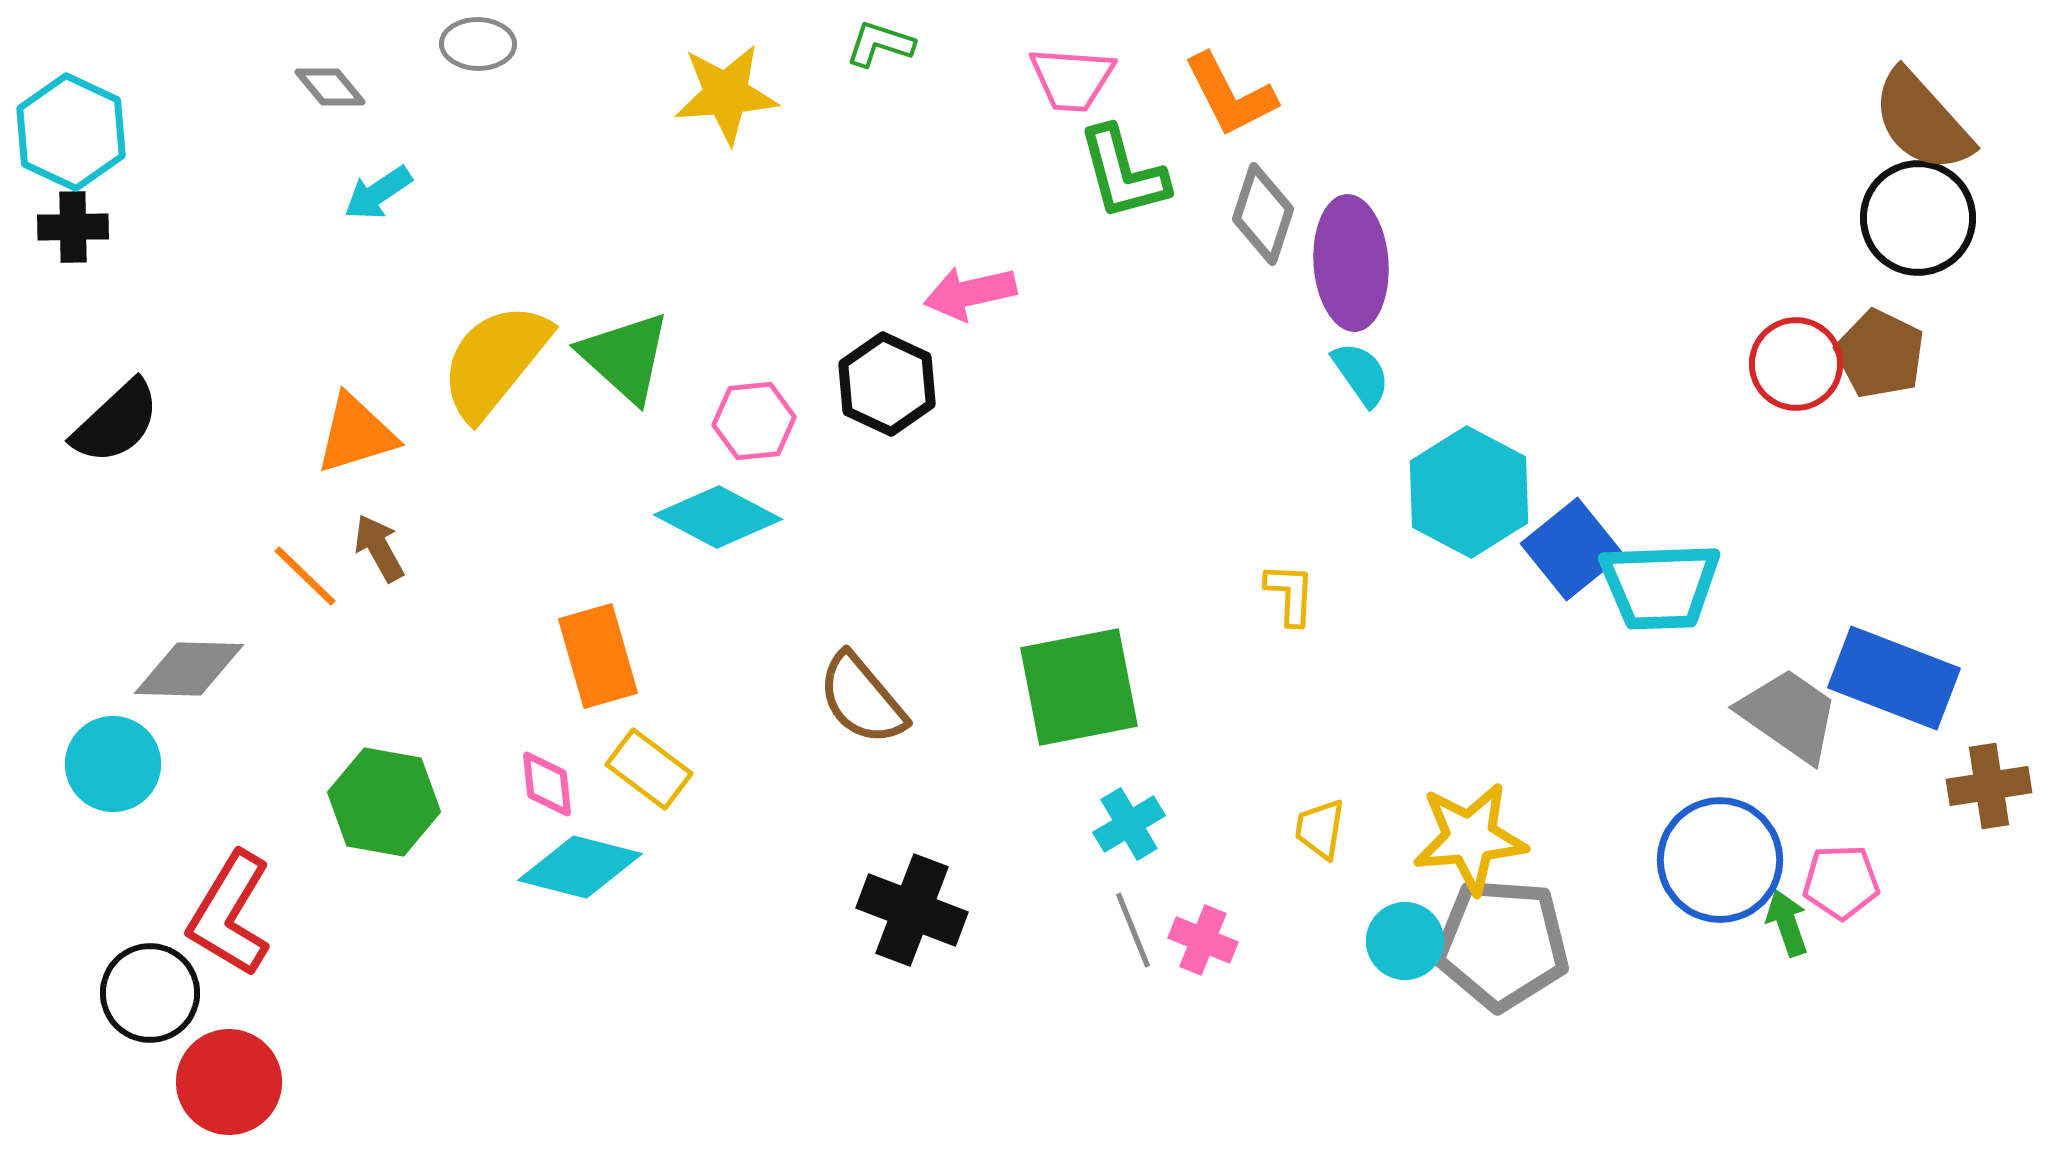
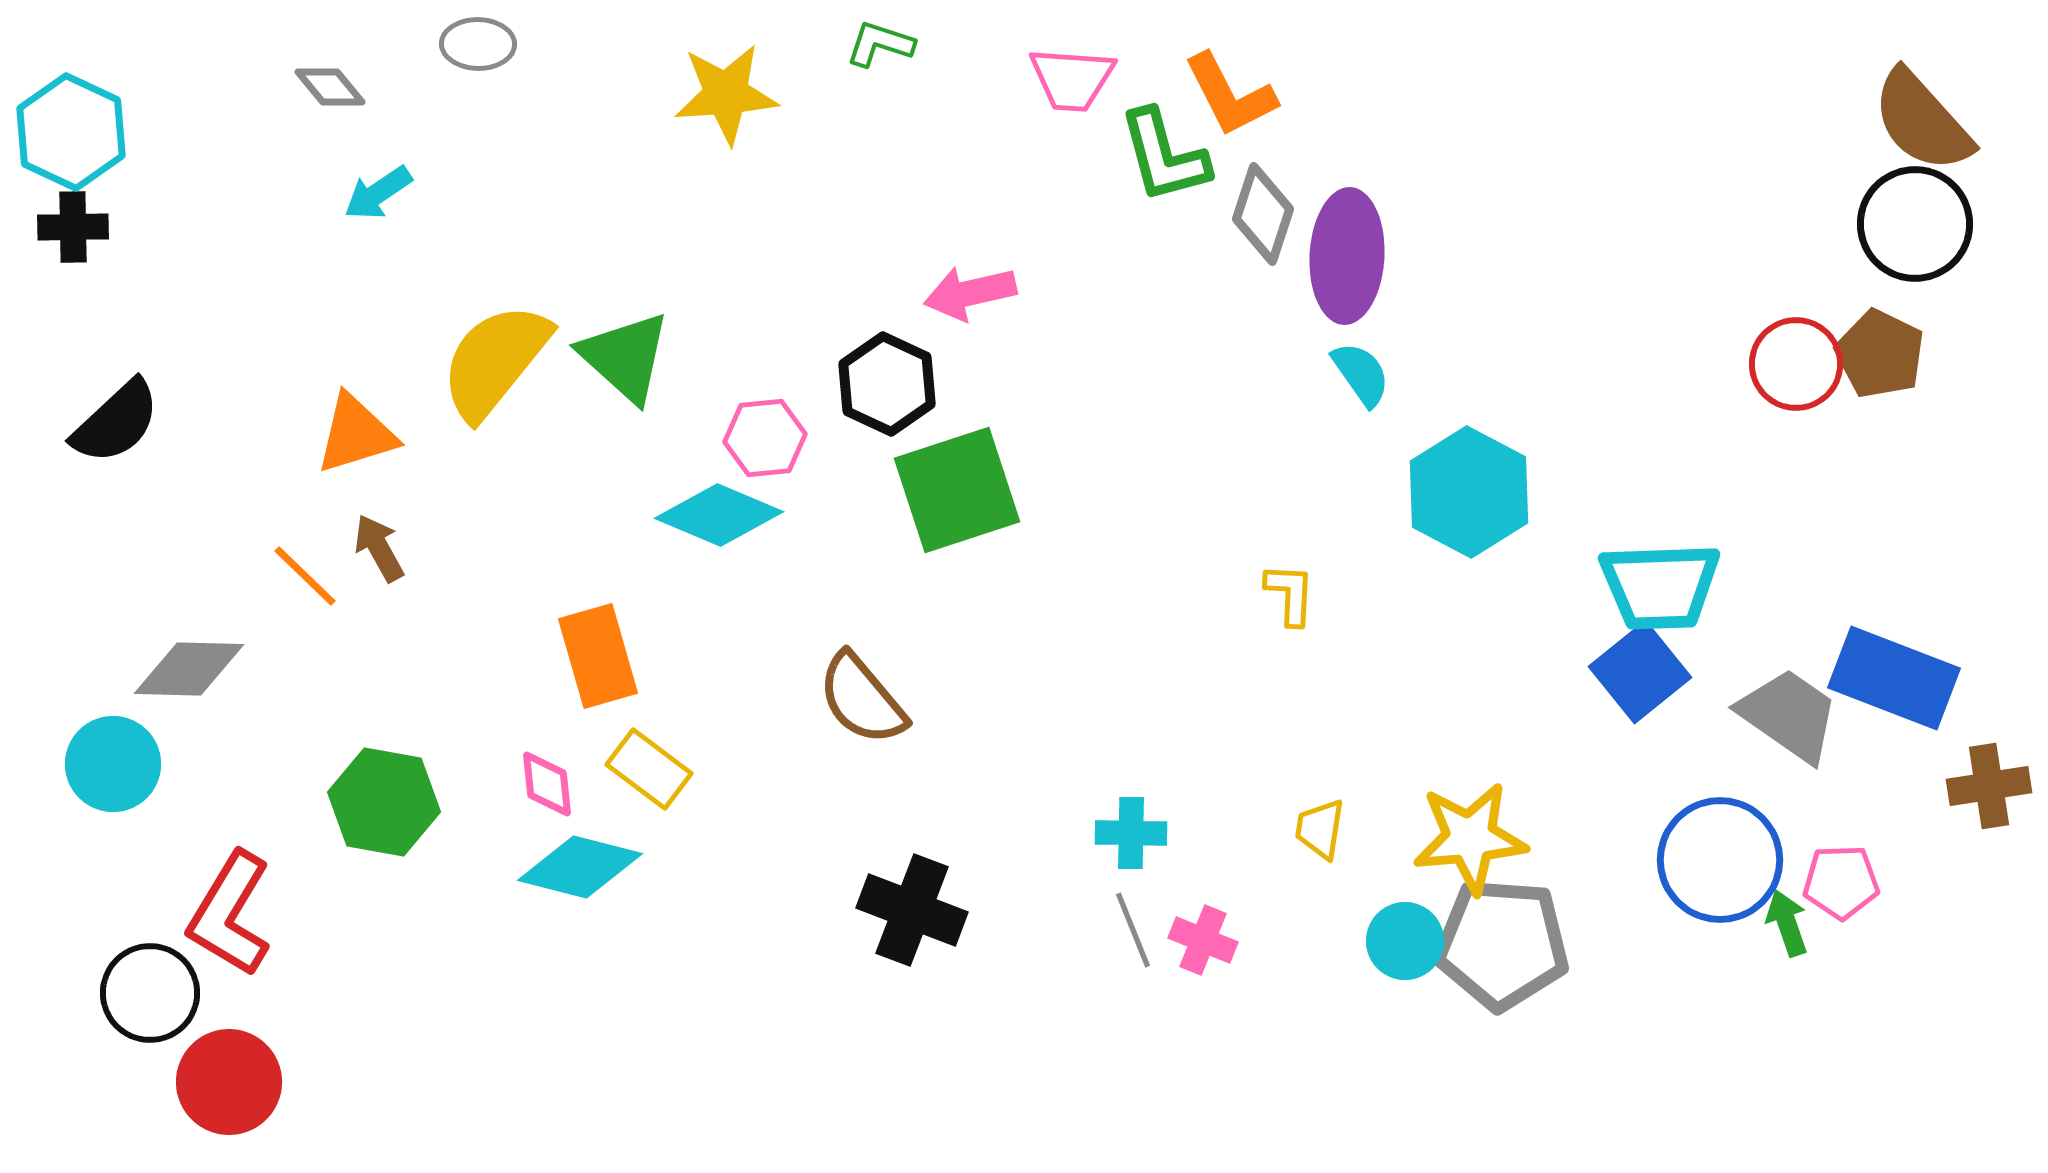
green L-shape at (1123, 173): moved 41 px right, 17 px up
black circle at (1918, 218): moved 3 px left, 6 px down
purple ellipse at (1351, 263): moved 4 px left, 7 px up; rotated 7 degrees clockwise
pink hexagon at (754, 421): moved 11 px right, 17 px down
cyan diamond at (718, 517): moved 1 px right, 2 px up; rotated 5 degrees counterclockwise
blue square at (1572, 549): moved 68 px right, 123 px down
green square at (1079, 687): moved 122 px left, 197 px up; rotated 7 degrees counterclockwise
cyan cross at (1129, 824): moved 2 px right, 9 px down; rotated 32 degrees clockwise
